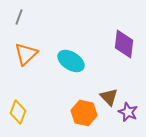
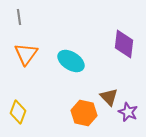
gray line: rotated 28 degrees counterclockwise
orange triangle: rotated 10 degrees counterclockwise
